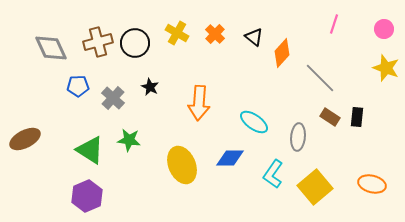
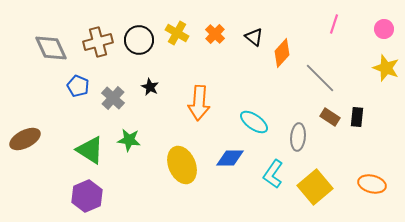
black circle: moved 4 px right, 3 px up
blue pentagon: rotated 25 degrees clockwise
